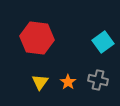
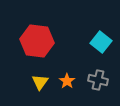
red hexagon: moved 3 px down
cyan square: moved 2 px left; rotated 15 degrees counterclockwise
orange star: moved 1 px left, 1 px up
